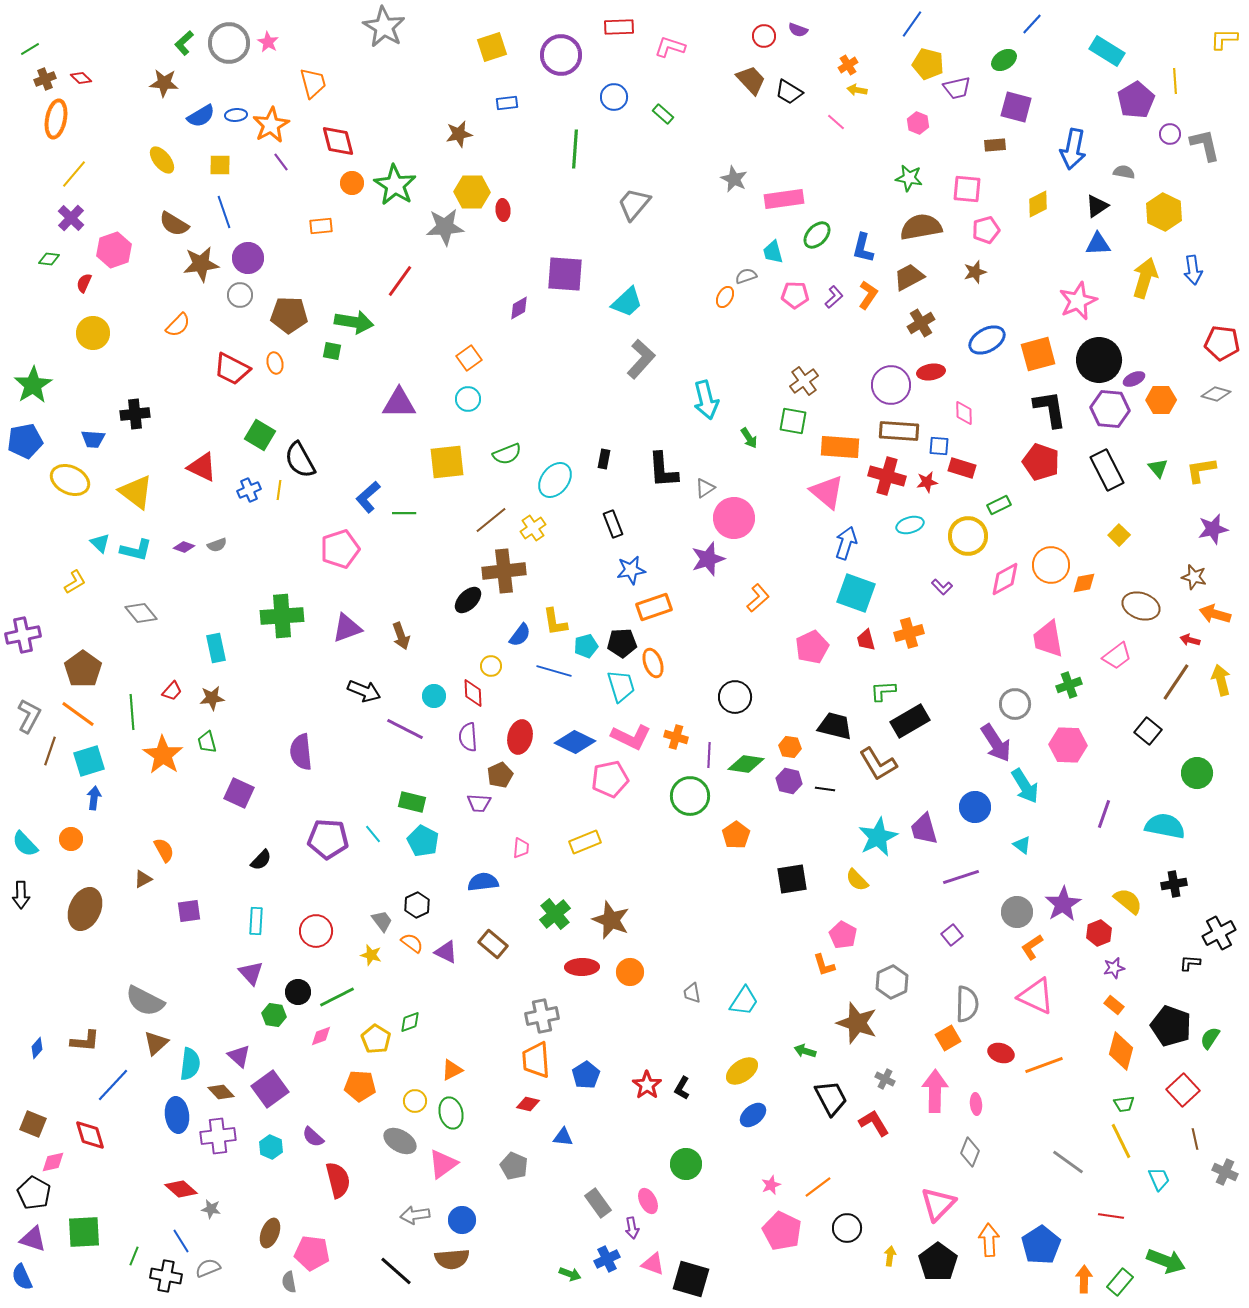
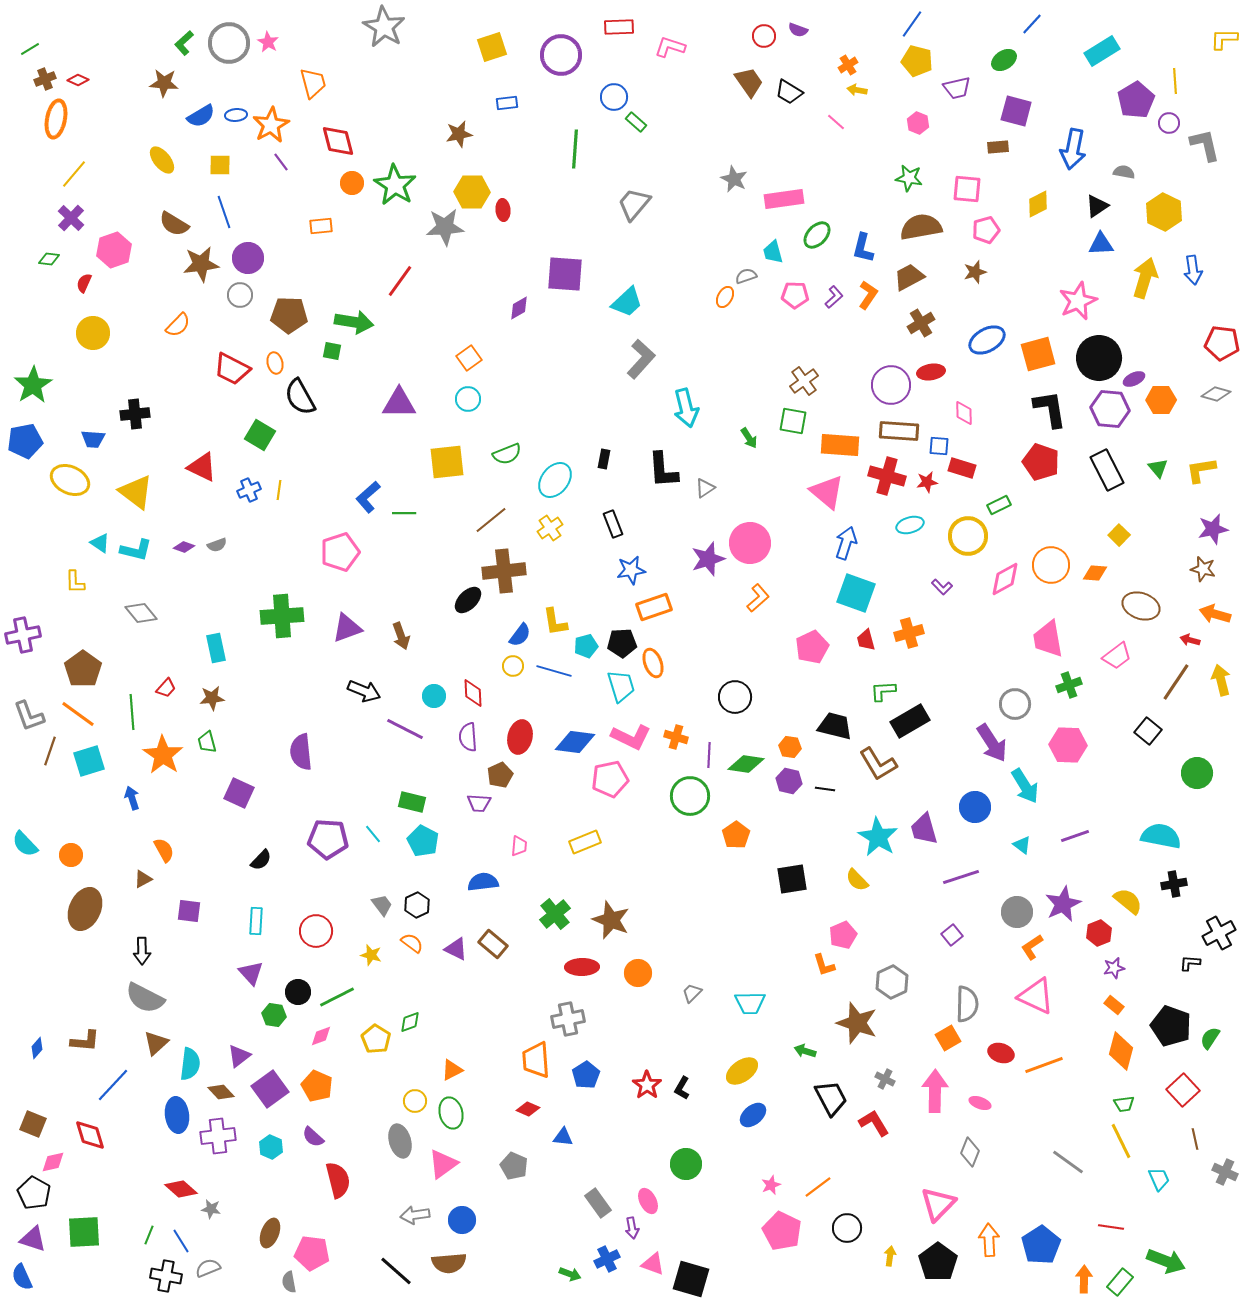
cyan rectangle at (1107, 51): moved 5 px left; rotated 64 degrees counterclockwise
yellow pentagon at (928, 64): moved 11 px left, 3 px up
red diamond at (81, 78): moved 3 px left, 2 px down; rotated 20 degrees counterclockwise
brown trapezoid at (751, 80): moved 2 px left, 2 px down; rotated 8 degrees clockwise
purple square at (1016, 107): moved 4 px down
green rectangle at (663, 114): moved 27 px left, 8 px down
purple circle at (1170, 134): moved 1 px left, 11 px up
brown rectangle at (995, 145): moved 3 px right, 2 px down
blue triangle at (1098, 244): moved 3 px right
black circle at (1099, 360): moved 2 px up
cyan arrow at (706, 400): moved 20 px left, 8 px down
orange rectangle at (840, 447): moved 2 px up
black semicircle at (300, 460): moved 63 px up
pink circle at (734, 518): moved 16 px right, 25 px down
yellow cross at (533, 528): moved 17 px right
cyan triangle at (100, 543): rotated 10 degrees counterclockwise
pink pentagon at (340, 549): moved 3 px down
brown star at (1194, 577): moved 9 px right, 8 px up
yellow L-shape at (75, 582): rotated 120 degrees clockwise
orange diamond at (1084, 583): moved 11 px right, 10 px up; rotated 15 degrees clockwise
yellow circle at (491, 666): moved 22 px right
red trapezoid at (172, 691): moved 6 px left, 3 px up
gray L-shape at (29, 716): rotated 132 degrees clockwise
blue diamond at (575, 742): rotated 18 degrees counterclockwise
purple arrow at (996, 743): moved 4 px left
blue arrow at (94, 798): moved 38 px right; rotated 25 degrees counterclockwise
purple line at (1104, 814): moved 29 px left, 22 px down; rotated 52 degrees clockwise
cyan semicircle at (1165, 826): moved 4 px left, 10 px down
cyan star at (878, 837): rotated 15 degrees counterclockwise
orange circle at (71, 839): moved 16 px down
pink trapezoid at (521, 848): moved 2 px left, 2 px up
black arrow at (21, 895): moved 121 px right, 56 px down
purple star at (1063, 904): rotated 6 degrees clockwise
purple square at (189, 911): rotated 15 degrees clockwise
gray trapezoid at (382, 921): moved 16 px up
pink pentagon at (843, 935): rotated 20 degrees clockwise
purple triangle at (446, 952): moved 10 px right, 3 px up
orange circle at (630, 972): moved 8 px right, 1 px down
gray trapezoid at (692, 993): rotated 55 degrees clockwise
gray semicircle at (145, 1001): moved 3 px up
cyan trapezoid at (744, 1001): moved 6 px right, 2 px down; rotated 56 degrees clockwise
gray cross at (542, 1016): moved 26 px right, 3 px down
purple triangle at (239, 1056): rotated 40 degrees clockwise
orange pentagon at (360, 1086): moved 43 px left; rotated 20 degrees clockwise
red diamond at (528, 1104): moved 5 px down; rotated 10 degrees clockwise
pink ellipse at (976, 1104): moved 4 px right, 1 px up; rotated 65 degrees counterclockwise
gray ellipse at (400, 1141): rotated 44 degrees clockwise
red line at (1111, 1216): moved 11 px down
green line at (134, 1256): moved 15 px right, 21 px up
brown semicircle at (452, 1259): moved 3 px left, 4 px down
